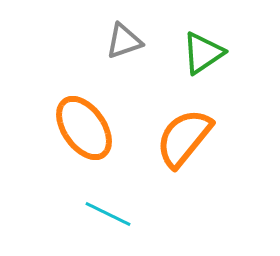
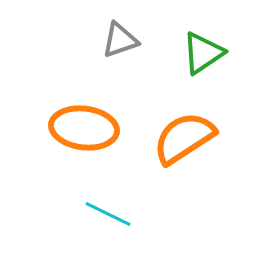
gray triangle: moved 4 px left, 1 px up
orange ellipse: rotated 48 degrees counterclockwise
orange semicircle: rotated 18 degrees clockwise
